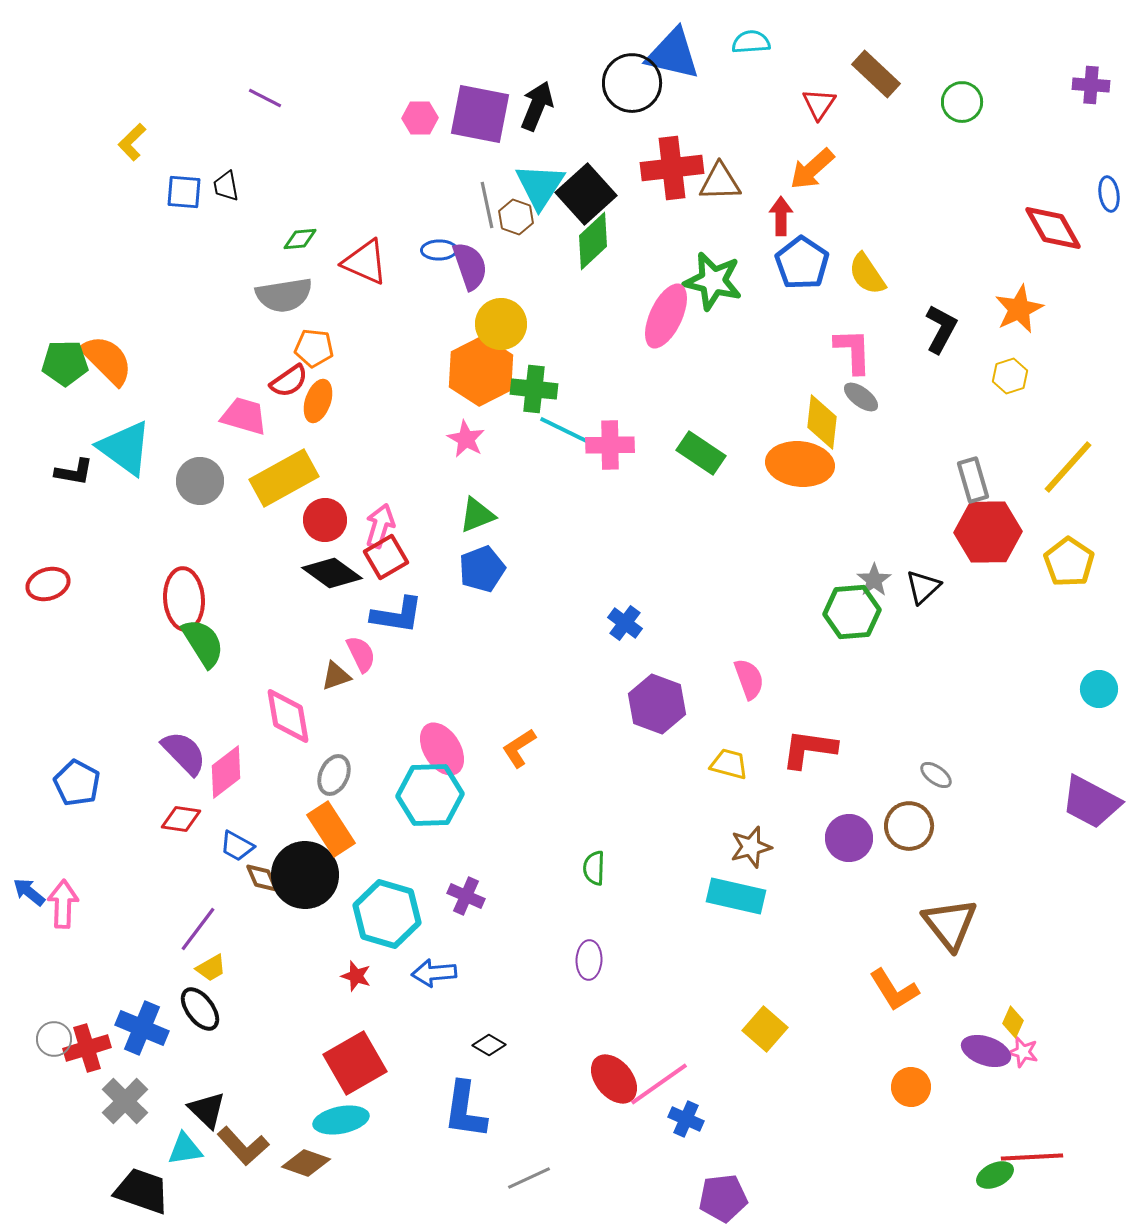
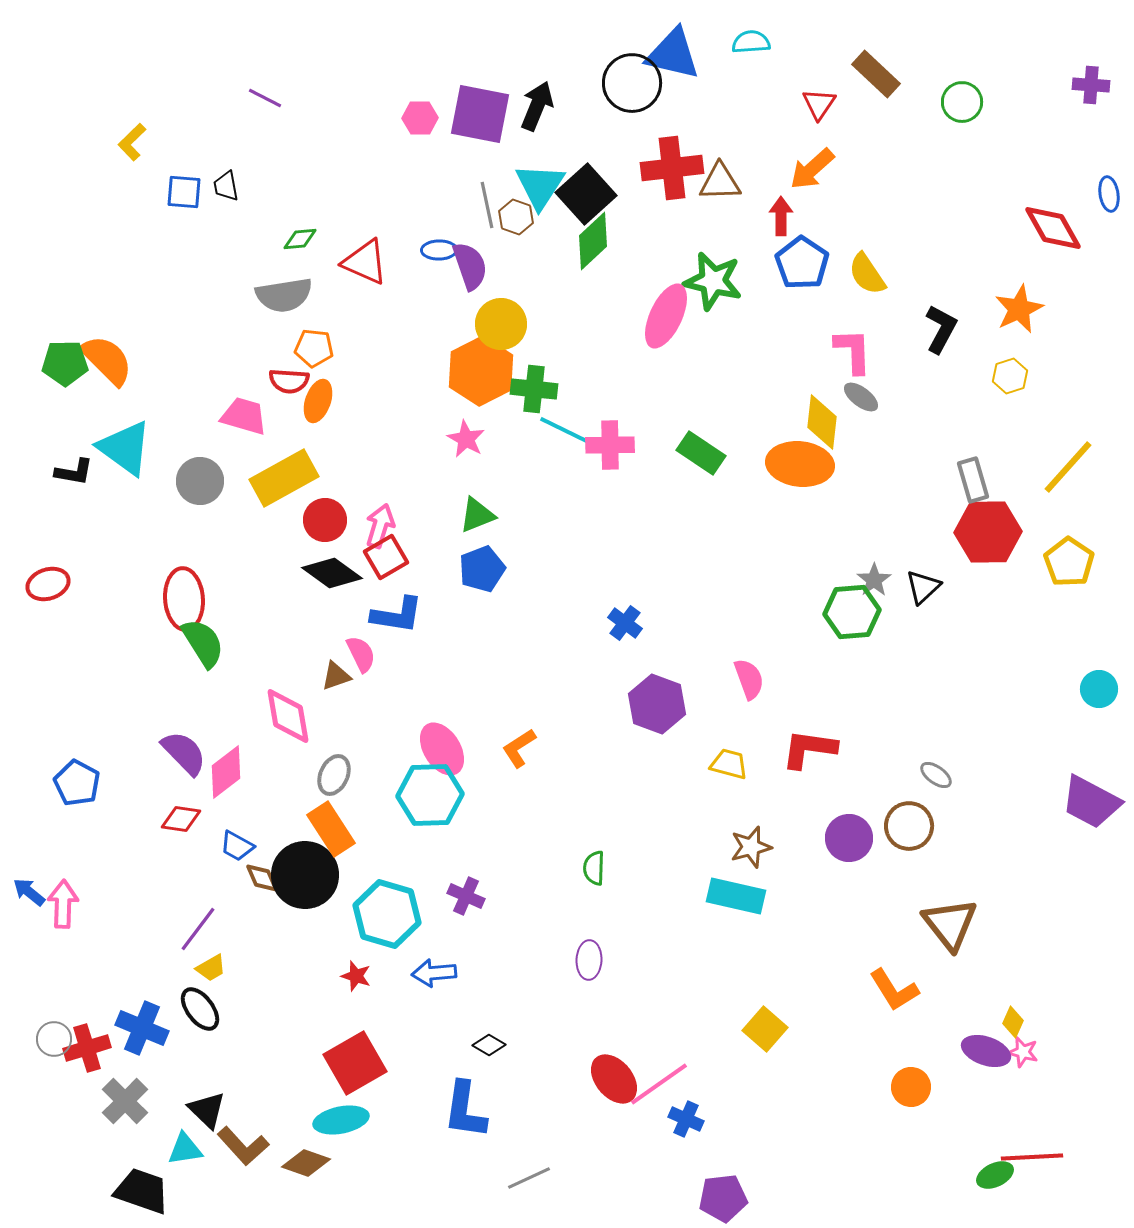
red semicircle at (289, 381): rotated 39 degrees clockwise
